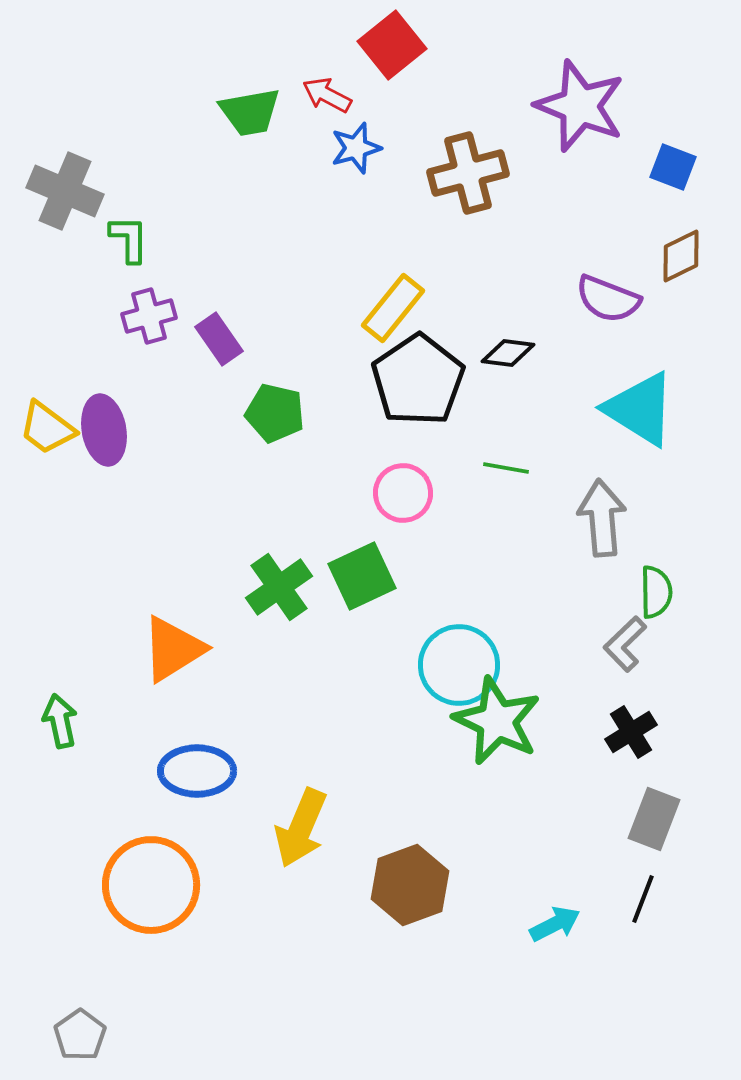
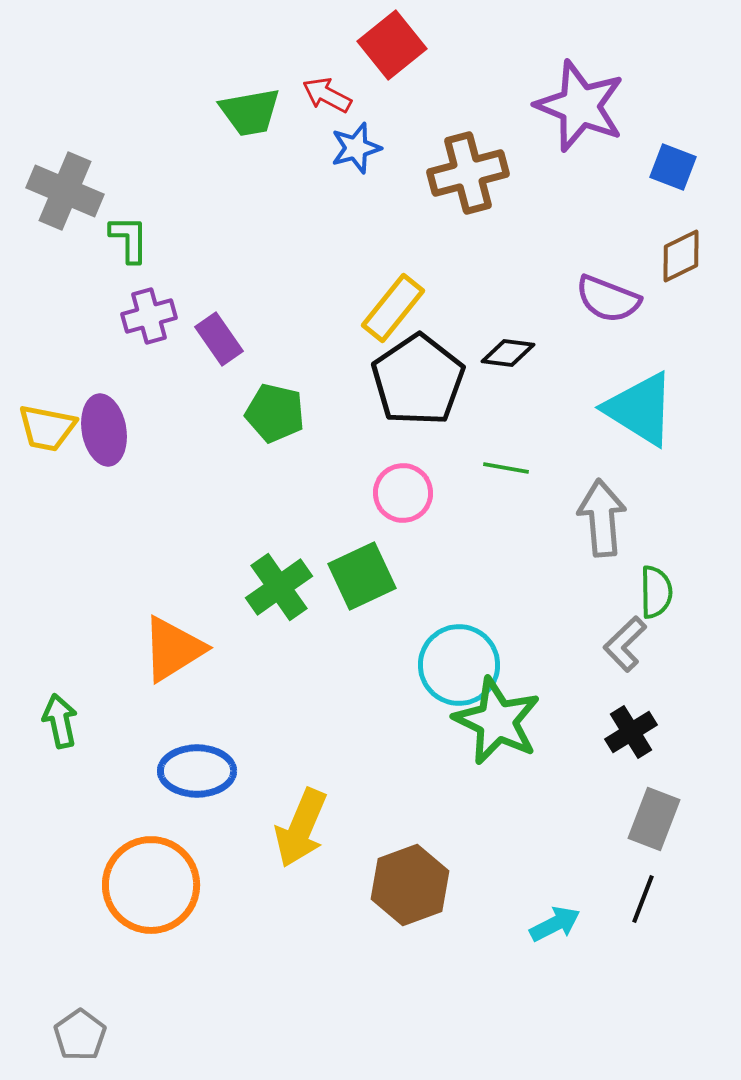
yellow trapezoid: rotated 26 degrees counterclockwise
